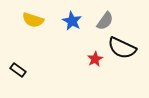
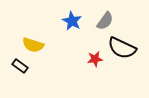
yellow semicircle: moved 25 px down
red star: rotated 21 degrees clockwise
black rectangle: moved 2 px right, 4 px up
